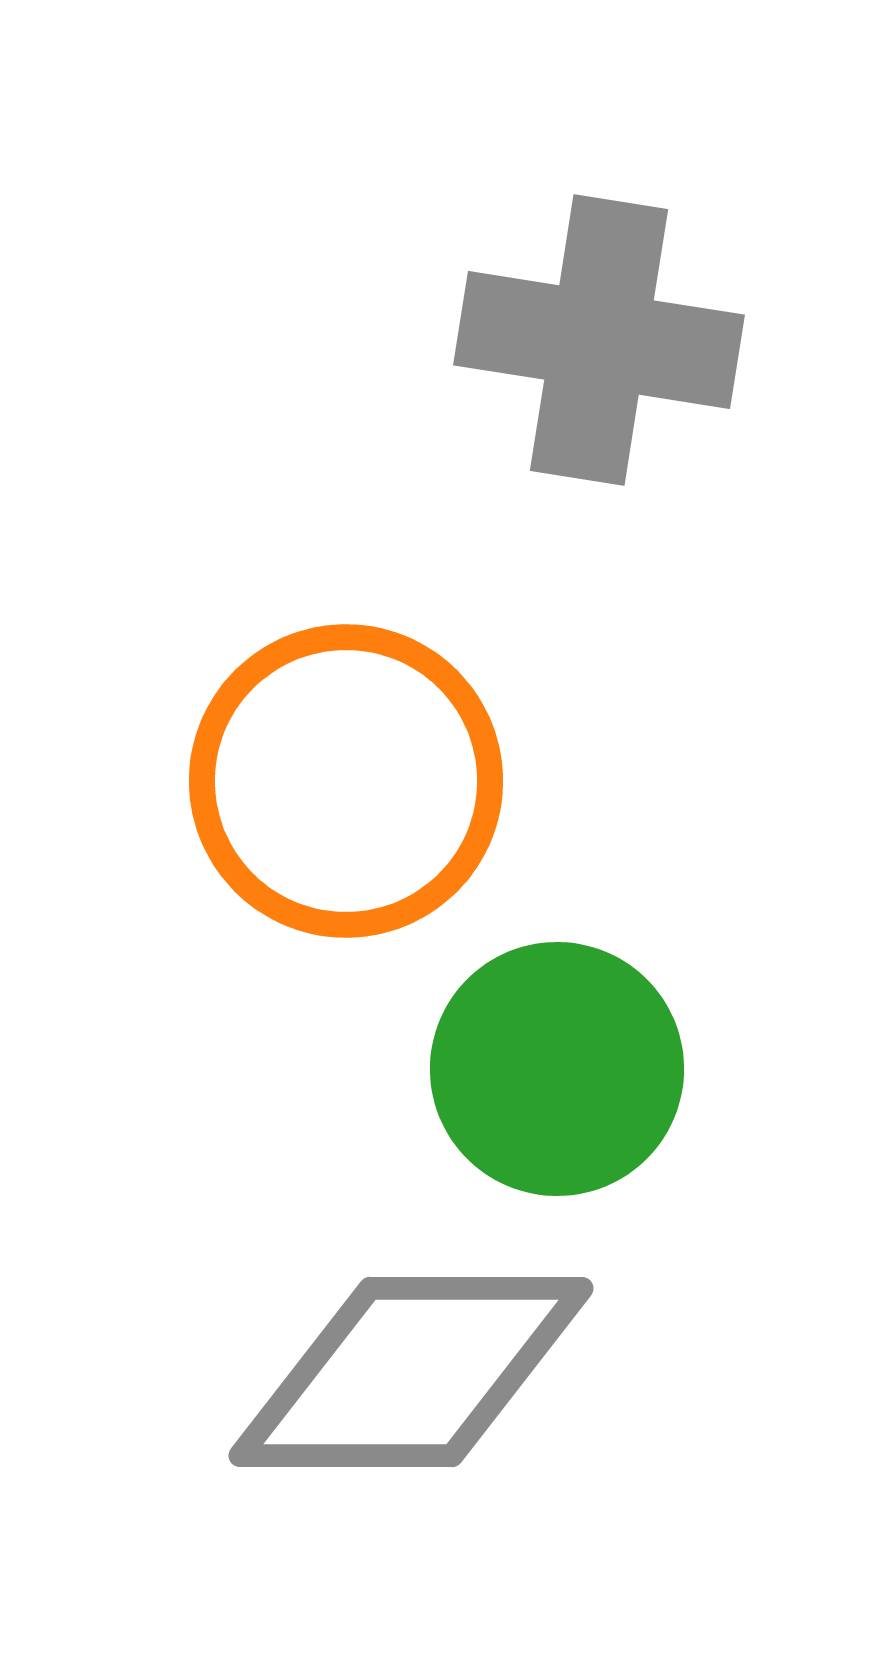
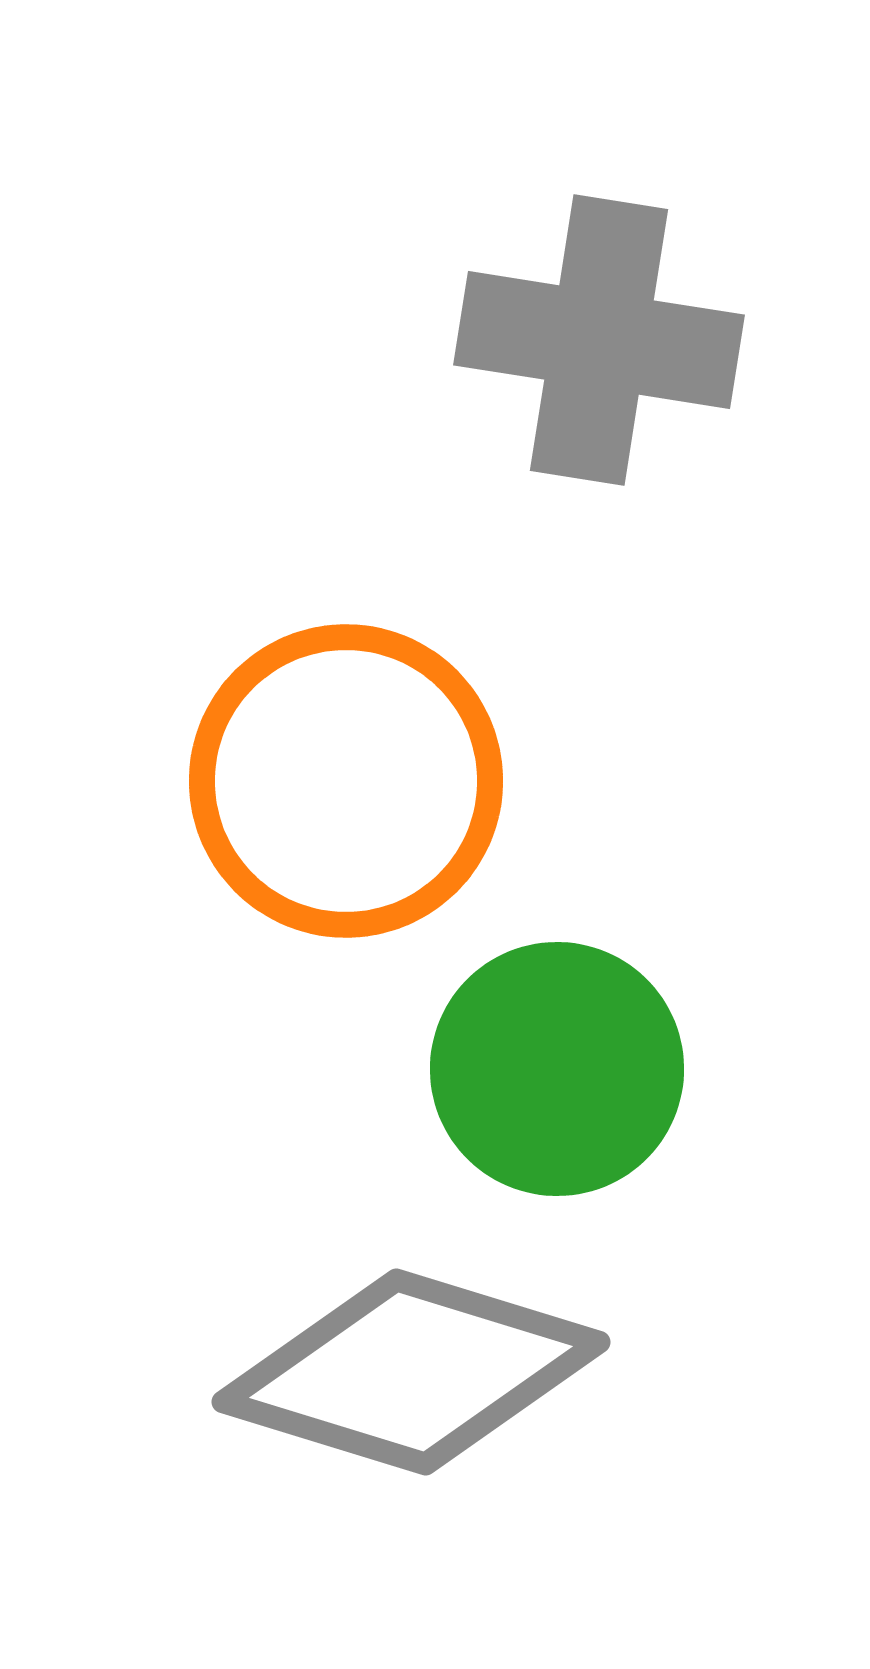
gray diamond: rotated 17 degrees clockwise
